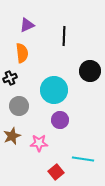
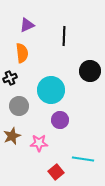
cyan circle: moved 3 px left
